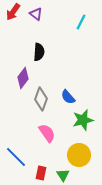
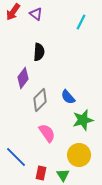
gray diamond: moved 1 px left, 1 px down; rotated 25 degrees clockwise
